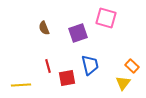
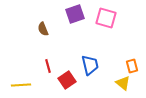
brown semicircle: moved 1 px left, 1 px down
purple square: moved 3 px left, 19 px up
orange rectangle: rotated 32 degrees clockwise
red square: moved 2 px down; rotated 24 degrees counterclockwise
yellow triangle: rotated 28 degrees counterclockwise
